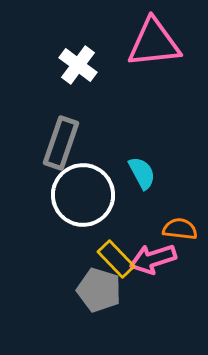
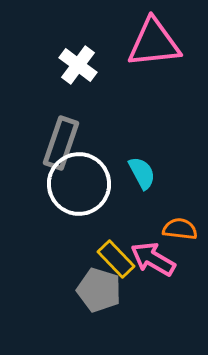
white circle: moved 4 px left, 11 px up
pink arrow: rotated 48 degrees clockwise
